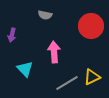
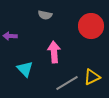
purple arrow: moved 2 px left, 1 px down; rotated 80 degrees clockwise
